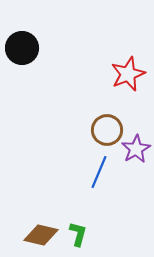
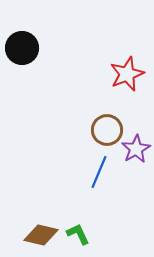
red star: moved 1 px left
green L-shape: rotated 40 degrees counterclockwise
